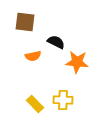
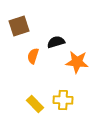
brown square: moved 6 px left, 4 px down; rotated 25 degrees counterclockwise
black semicircle: rotated 42 degrees counterclockwise
orange semicircle: rotated 119 degrees clockwise
